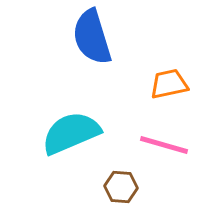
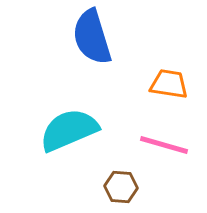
orange trapezoid: rotated 21 degrees clockwise
cyan semicircle: moved 2 px left, 3 px up
